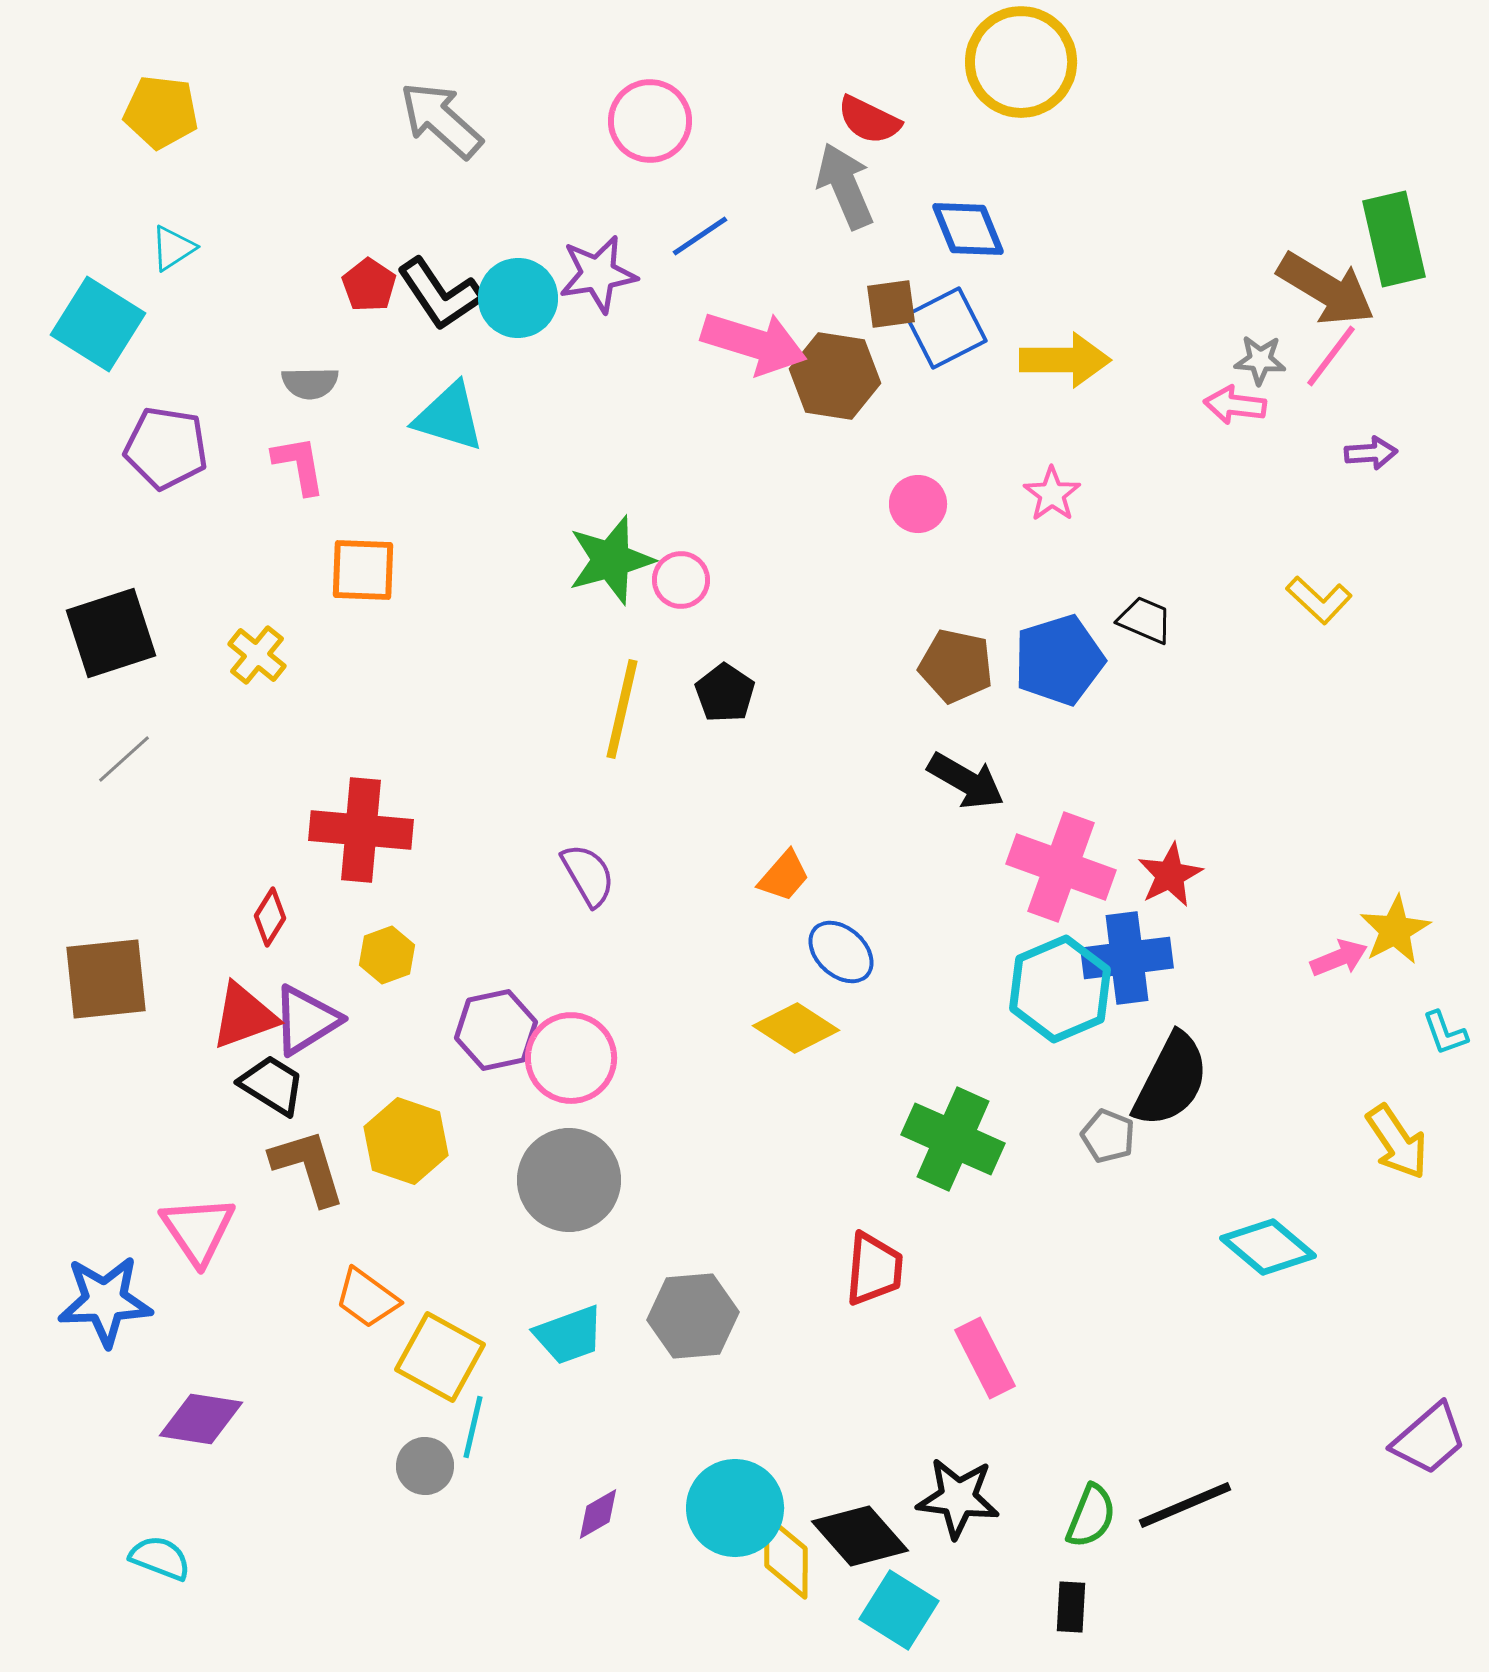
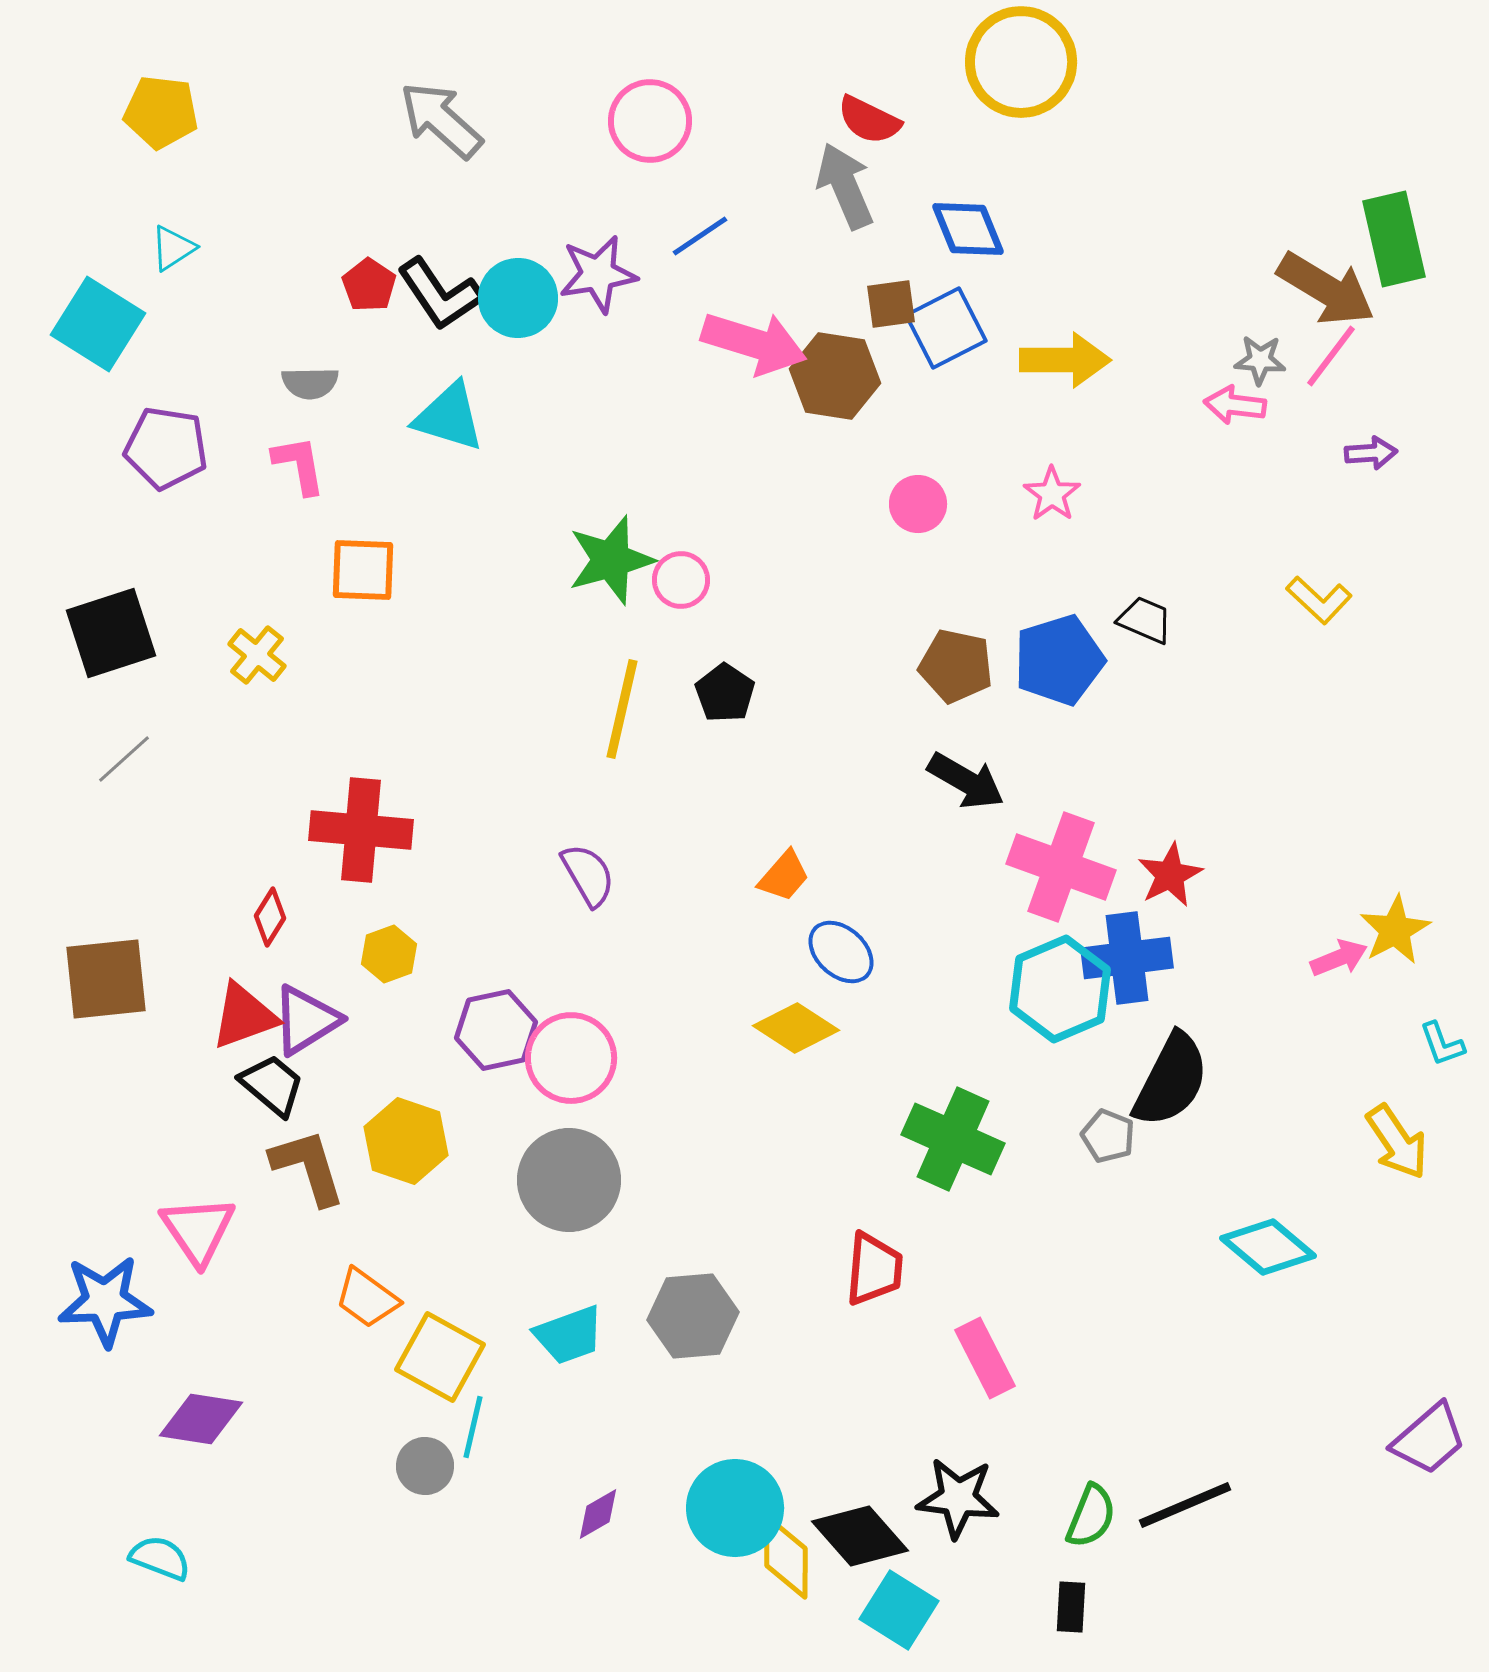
yellow hexagon at (387, 955): moved 2 px right, 1 px up
cyan L-shape at (1445, 1033): moved 3 px left, 11 px down
black trapezoid at (272, 1085): rotated 8 degrees clockwise
